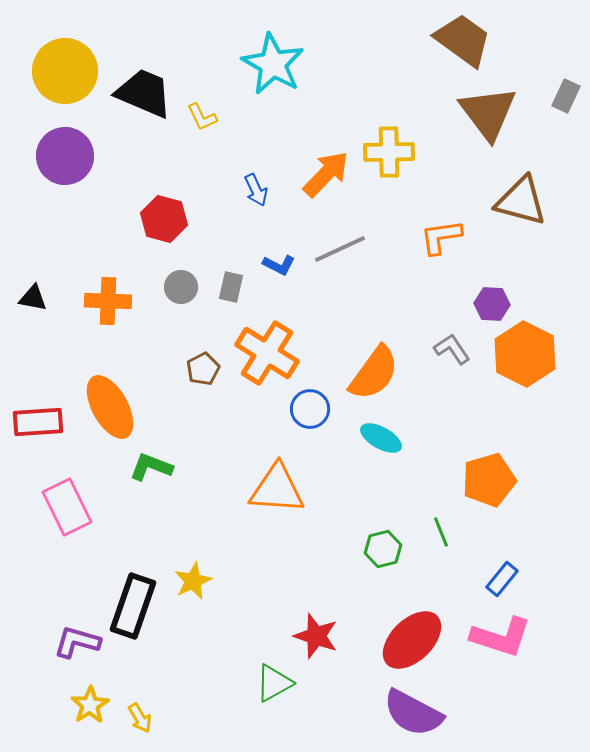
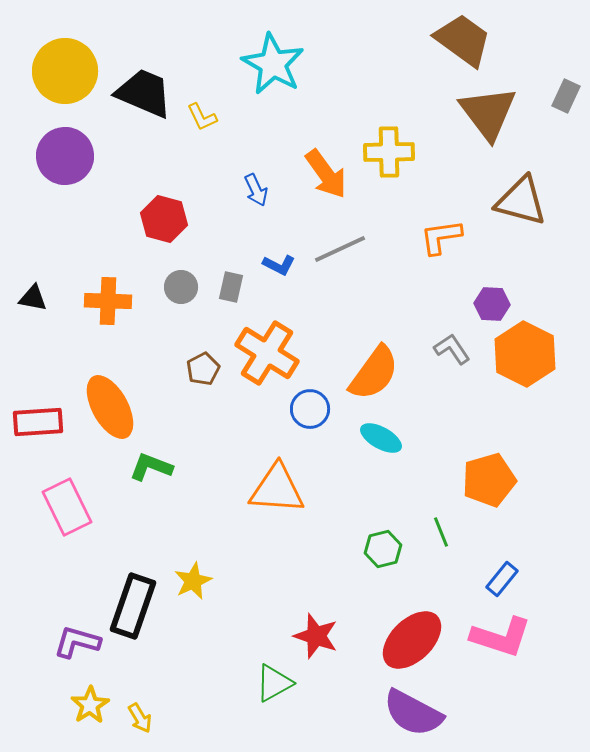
orange arrow at (326, 174): rotated 100 degrees clockwise
